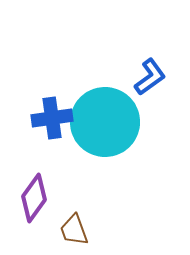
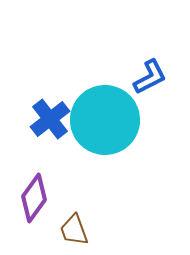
blue L-shape: rotated 9 degrees clockwise
blue cross: moved 2 px left, 1 px down; rotated 30 degrees counterclockwise
cyan circle: moved 2 px up
